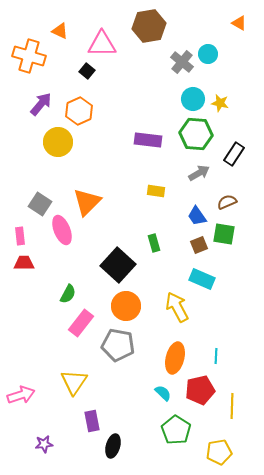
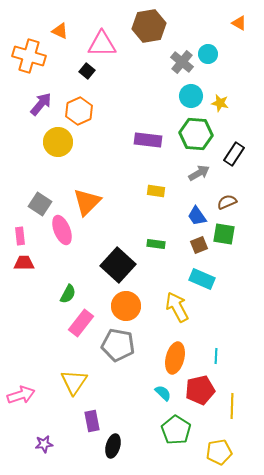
cyan circle at (193, 99): moved 2 px left, 3 px up
green rectangle at (154, 243): moved 2 px right, 1 px down; rotated 66 degrees counterclockwise
